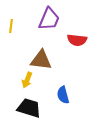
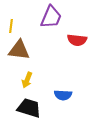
purple trapezoid: moved 2 px right, 2 px up
brown triangle: moved 22 px left, 10 px up
blue semicircle: rotated 72 degrees counterclockwise
